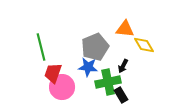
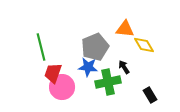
black arrow: moved 1 px right, 1 px down; rotated 120 degrees clockwise
black rectangle: moved 29 px right
